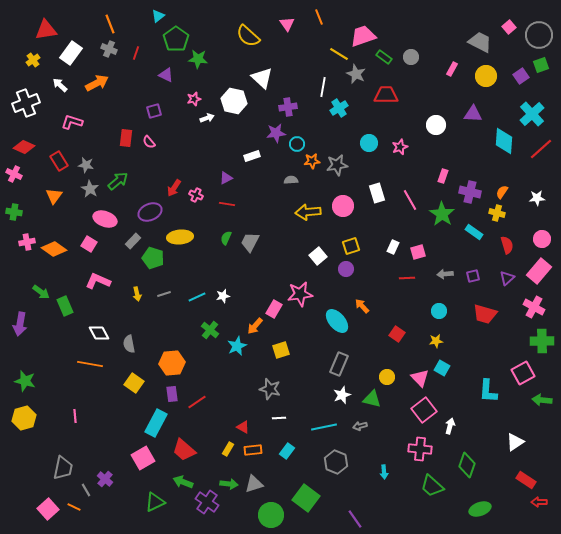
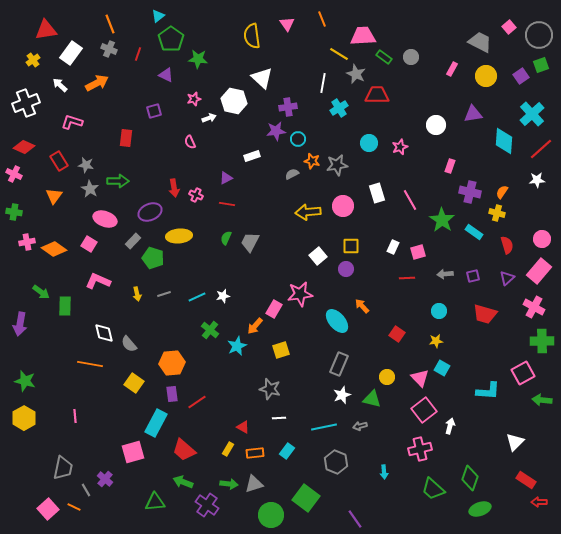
orange line at (319, 17): moved 3 px right, 2 px down
yellow semicircle at (248, 36): moved 4 px right; rotated 40 degrees clockwise
pink trapezoid at (363, 36): rotated 16 degrees clockwise
green pentagon at (176, 39): moved 5 px left
red line at (136, 53): moved 2 px right, 1 px down
white line at (323, 87): moved 4 px up
red trapezoid at (386, 95): moved 9 px left
purple triangle at (473, 114): rotated 12 degrees counterclockwise
white arrow at (207, 118): moved 2 px right
purple star at (276, 133): moved 2 px up
pink semicircle at (149, 142): moved 41 px right; rotated 16 degrees clockwise
cyan circle at (297, 144): moved 1 px right, 5 px up
orange star at (312, 161): rotated 21 degrees clockwise
pink rectangle at (443, 176): moved 7 px right, 10 px up
gray semicircle at (291, 180): moved 1 px right, 6 px up; rotated 24 degrees counterclockwise
green arrow at (118, 181): rotated 40 degrees clockwise
red arrow at (174, 188): rotated 42 degrees counterclockwise
white star at (537, 198): moved 18 px up
green star at (442, 214): moved 6 px down
yellow ellipse at (180, 237): moved 1 px left, 1 px up
yellow square at (351, 246): rotated 18 degrees clockwise
green rectangle at (65, 306): rotated 24 degrees clockwise
white diamond at (99, 333): moved 5 px right; rotated 15 degrees clockwise
gray semicircle at (129, 344): rotated 30 degrees counterclockwise
cyan L-shape at (488, 391): rotated 90 degrees counterclockwise
yellow hexagon at (24, 418): rotated 15 degrees counterclockwise
white triangle at (515, 442): rotated 12 degrees counterclockwise
pink cross at (420, 449): rotated 20 degrees counterclockwise
orange rectangle at (253, 450): moved 2 px right, 3 px down
pink square at (143, 458): moved 10 px left, 6 px up; rotated 15 degrees clockwise
green diamond at (467, 465): moved 3 px right, 13 px down
green trapezoid at (432, 486): moved 1 px right, 3 px down
green triangle at (155, 502): rotated 20 degrees clockwise
purple cross at (207, 502): moved 3 px down
